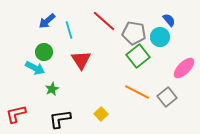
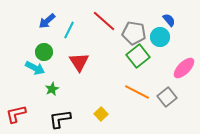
cyan line: rotated 42 degrees clockwise
red triangle: moved 2 px left, 2 px down
